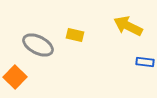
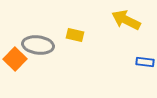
yellow arrow: moved 2 px left, 6 px up
gray ellipse: rotated 20 degrees counterclockwise
orange square: moved 18 px up
